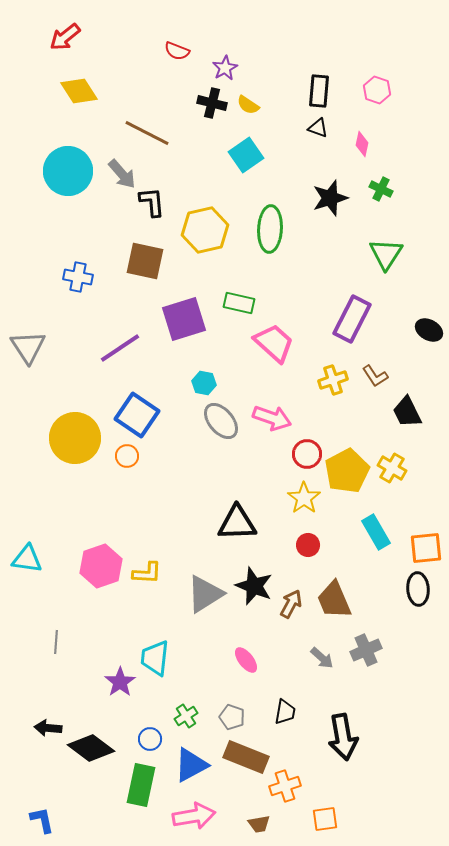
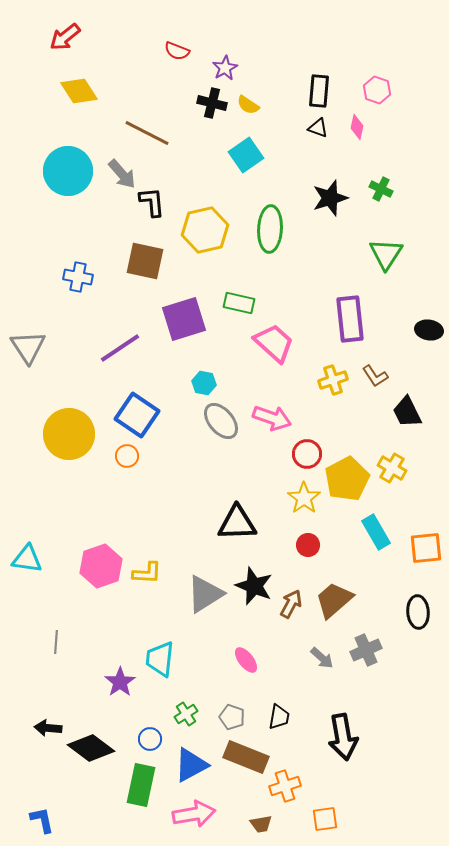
pink diamond at (362, 144): moved 5 px left, 17 px up
purple rectangle at (352, 319): moved 2 px left; rotated 33 degrees counterclockwise
black ellipse at (429, 330): rotated 20 degrees counterclockwise
yellow circle at (75, 438): moved 6 px left, 4 px up
yellow pentagon at (347, 471): moved 8 px down
black ellipse at (418, 589): moved 23 px down
brown trapezoid at (334, 600): rotated 72 degrees clockwise
cyan trapezoid at (155, 658): moved 5 px right, 1 px down
black trapezoid at (285, 712): moved 6 px left, 5 px down
green cross at (186, 716): moved 2 px up
pink arrow at (194, 816): moved 2 px up
brown trapezoid at (259, 824): moved 2 px right
